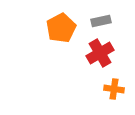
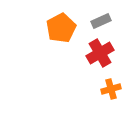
gray rectangle: rotated 12 degrees counterclockwise
orange cross: moved 3 px left; rotated 24 degrees counterclockwise
